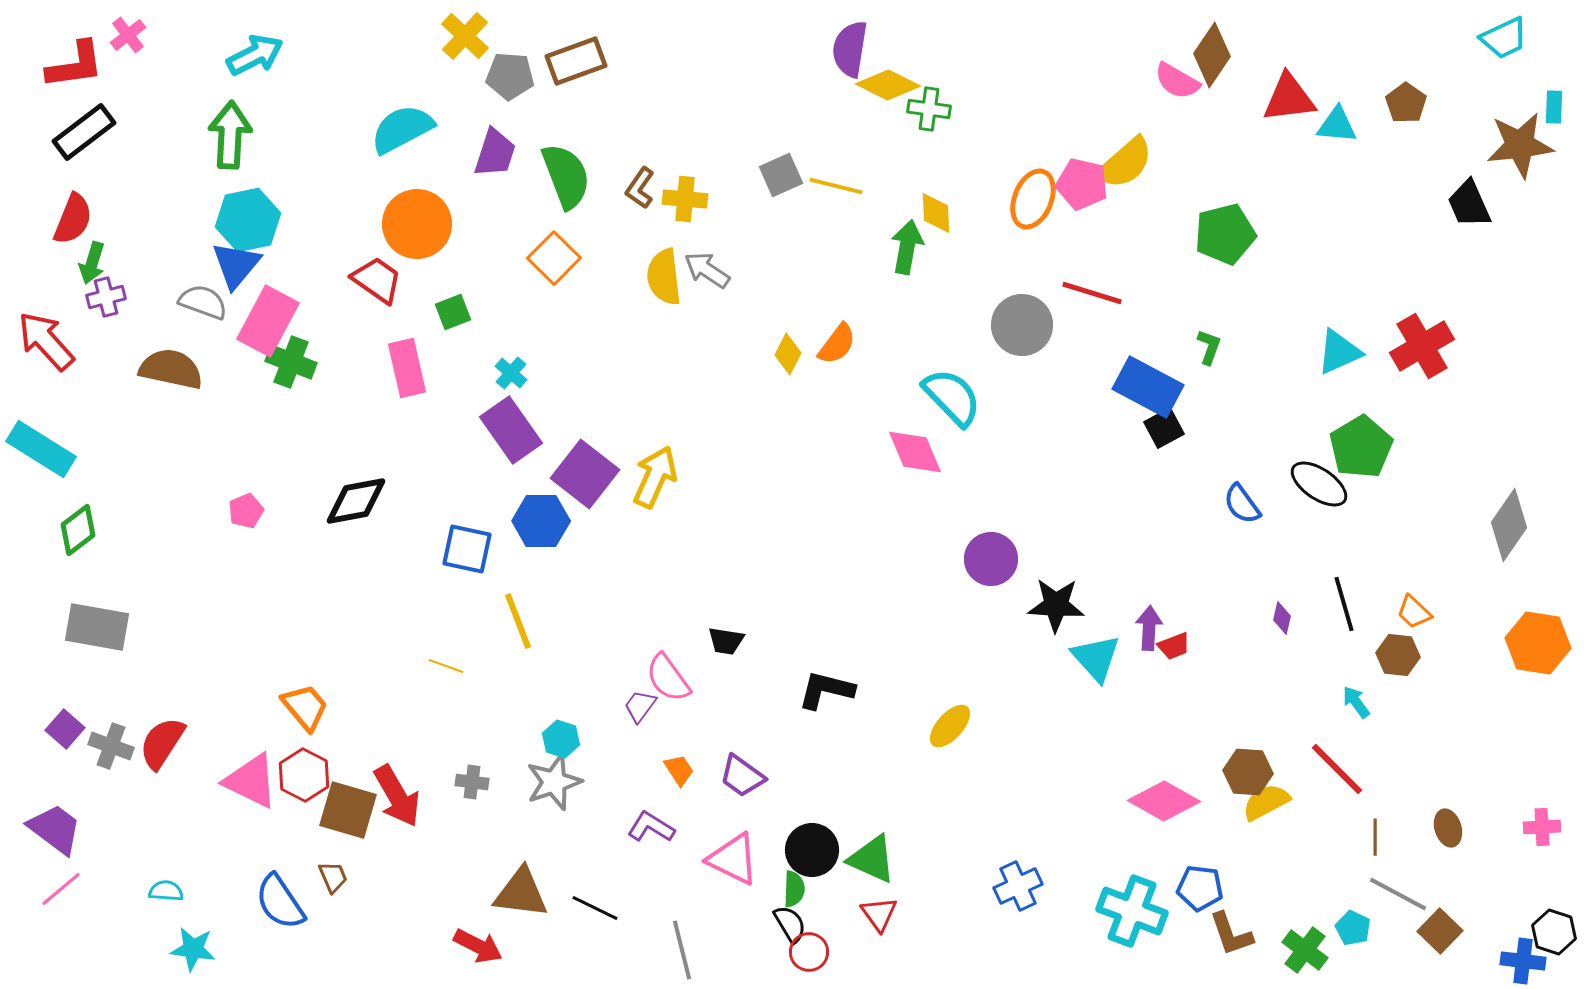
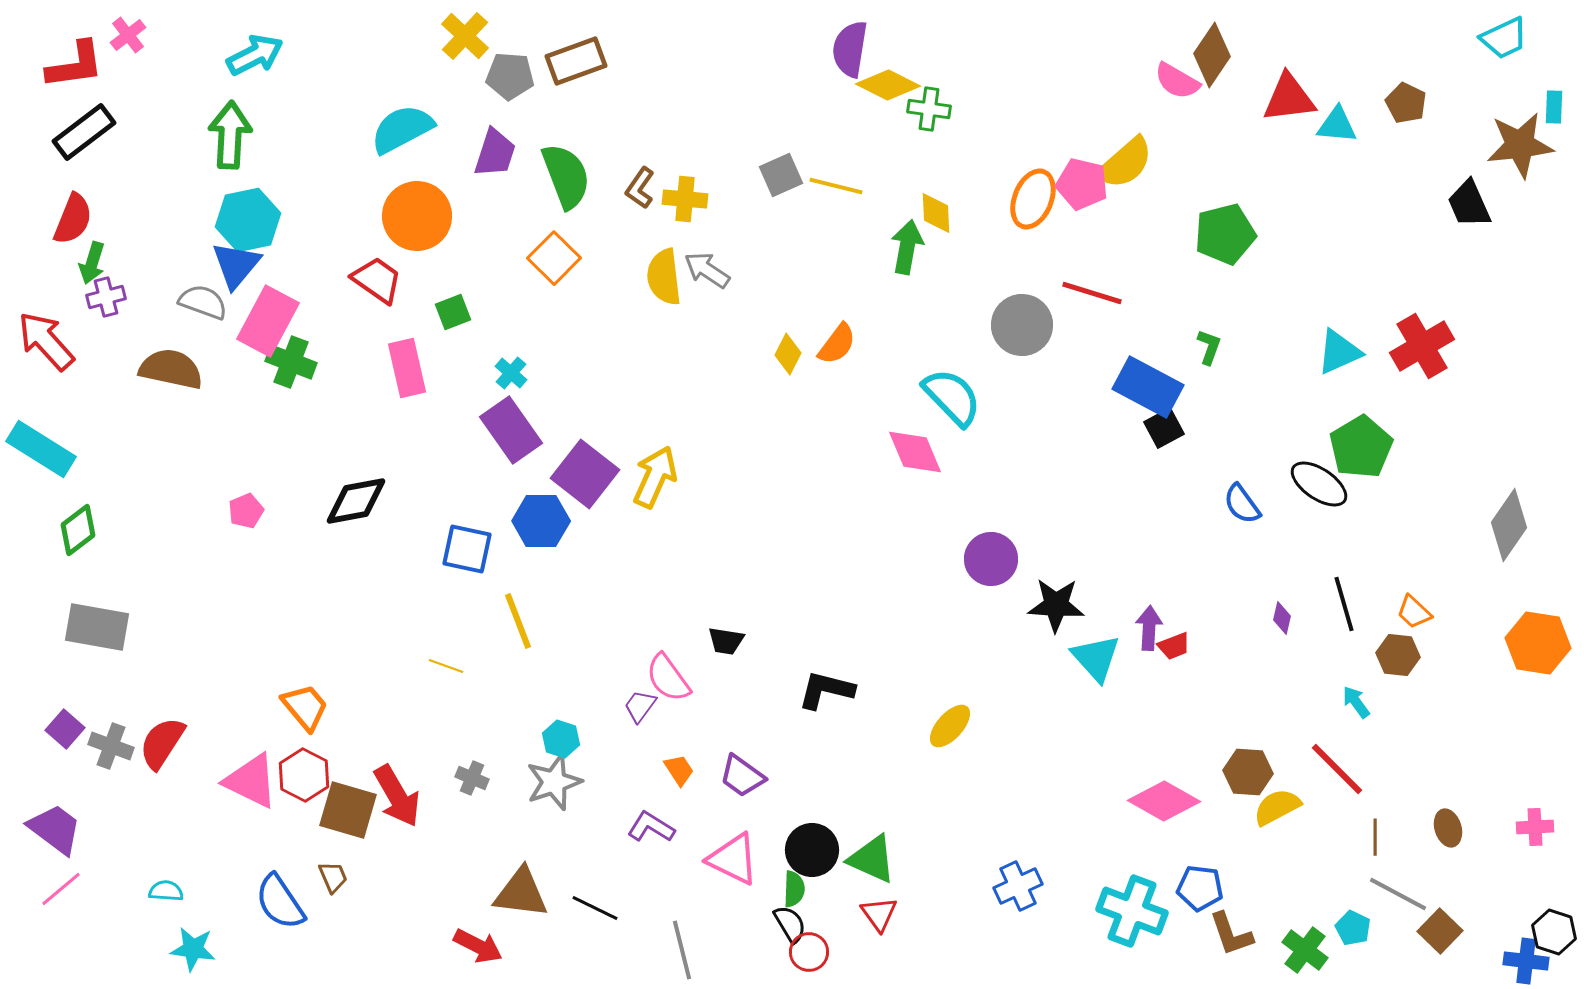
brown pentagon at (1406, 103): rotated 9 degrees counterclockwise
orange circle at (417, 224): moved 8 px up
gray cross at (472, 782): moved 4 px up; rotated 16 degrees clockwise
yellow semicircle at (1266, 802): moved 11 px right, 5 px down
pink cross at (1542, 827): moved 7 px left
blue cross at (1523, 961): moved 3 px right
